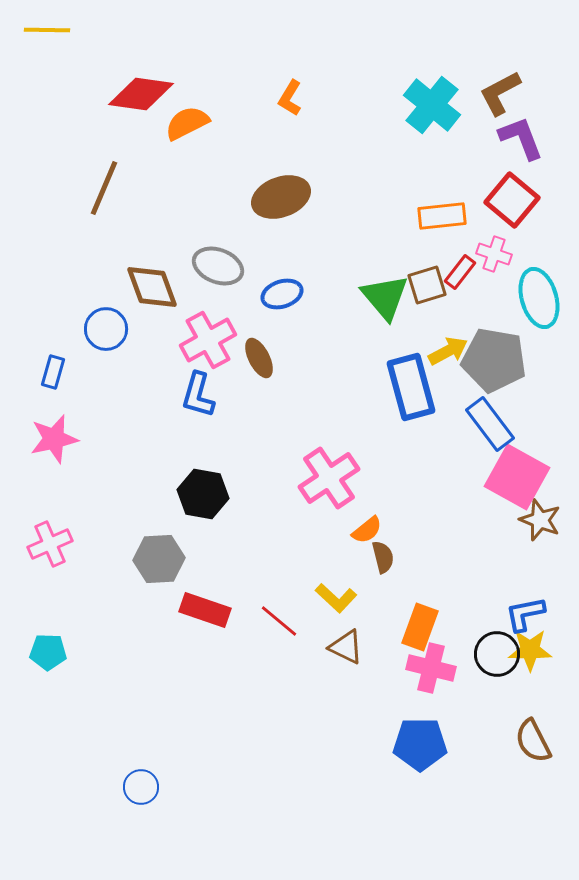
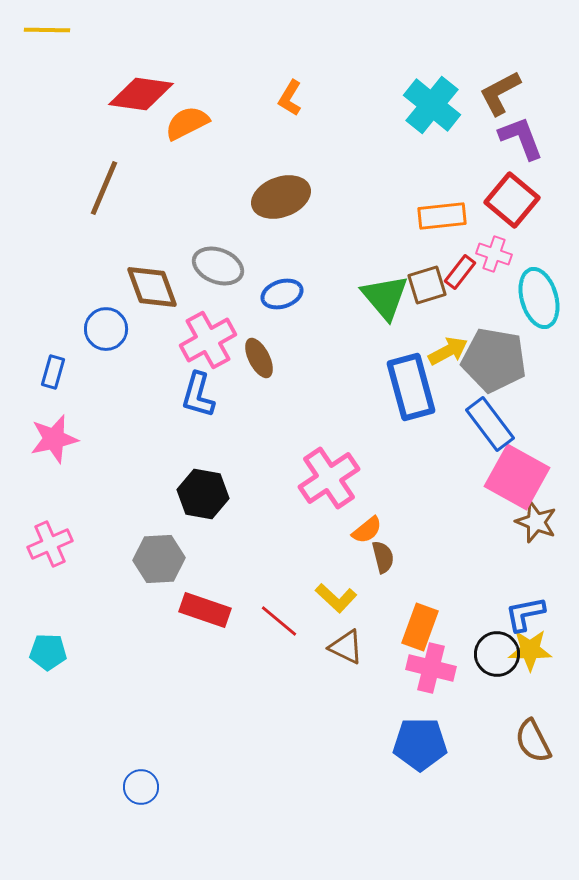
brown star at (540, 520): moved 4 px left, 2 px down
